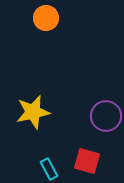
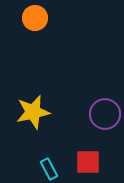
orange circle: moved 11 px left
purple circle: moved 1 px left, 2 px up
red square: moved 1 px right, 1 px down; rotated 16 degrees counterclockwise
